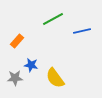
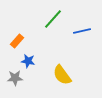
green line: rotated 20 degrees counterclockwise
blue star: moved 3 px left, 4 px up
yellow semicircle: moved 7 px right, 3 px up
